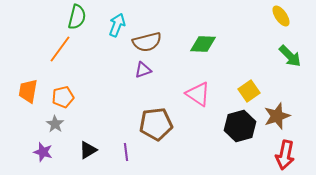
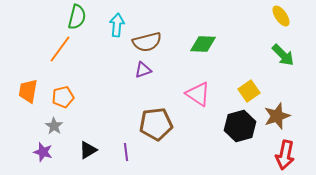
cyan arrow: rotated 15 degrees counterclockwise
green arrow: moved 7 px left, 1 px up
gray star: moved 1 px left, 2 px down
